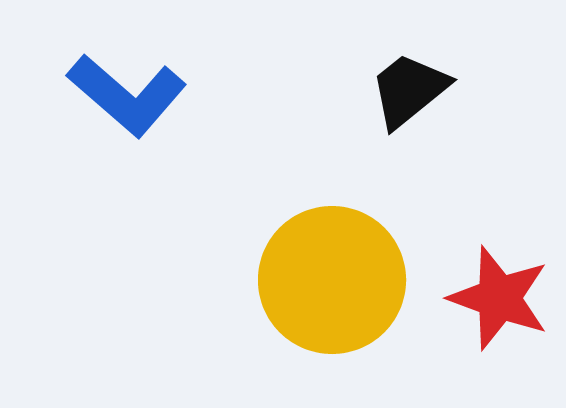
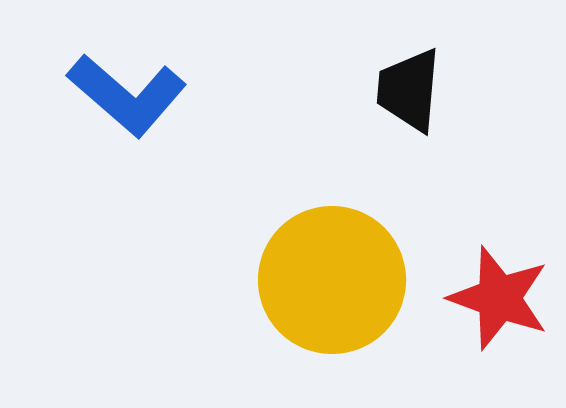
black trapezoid: rotated 46 degrees counterclockwise
